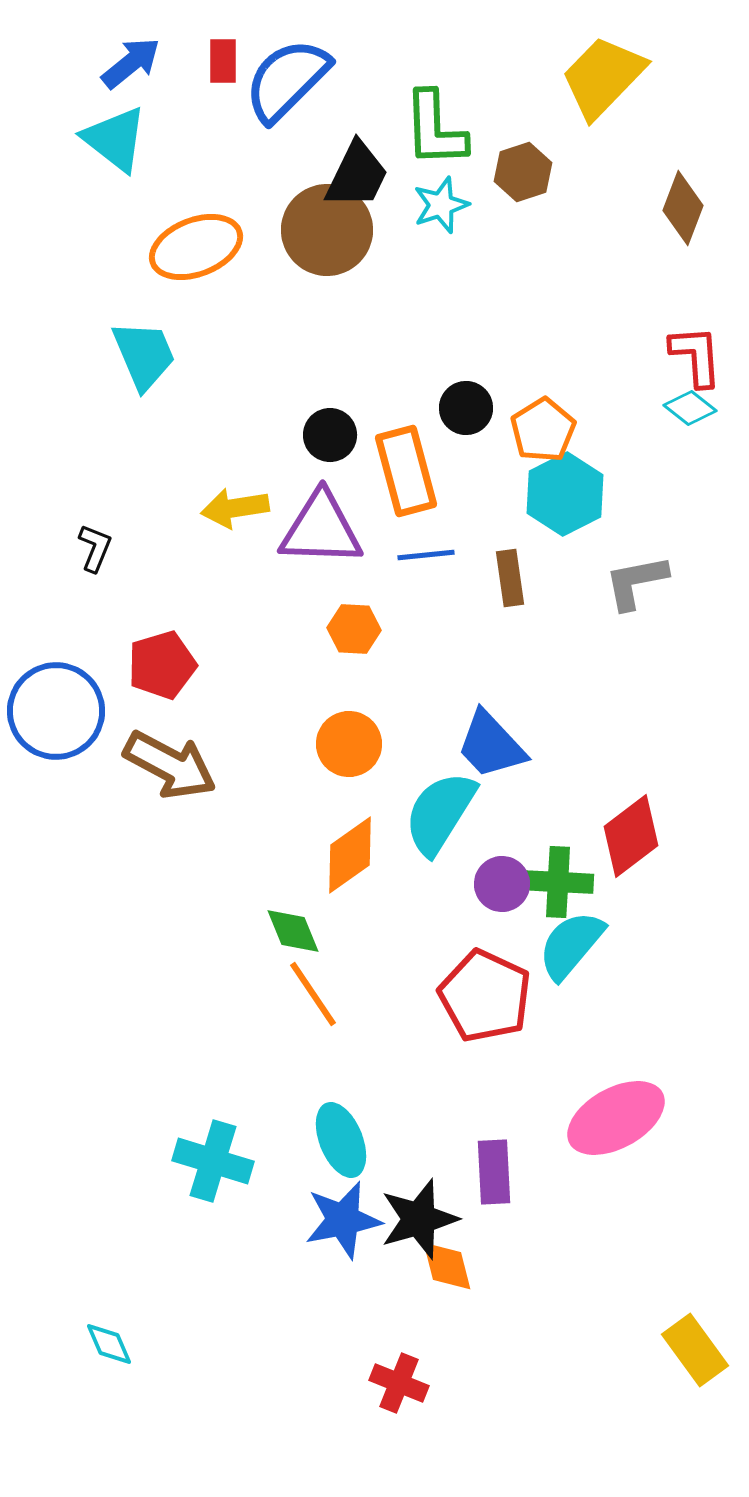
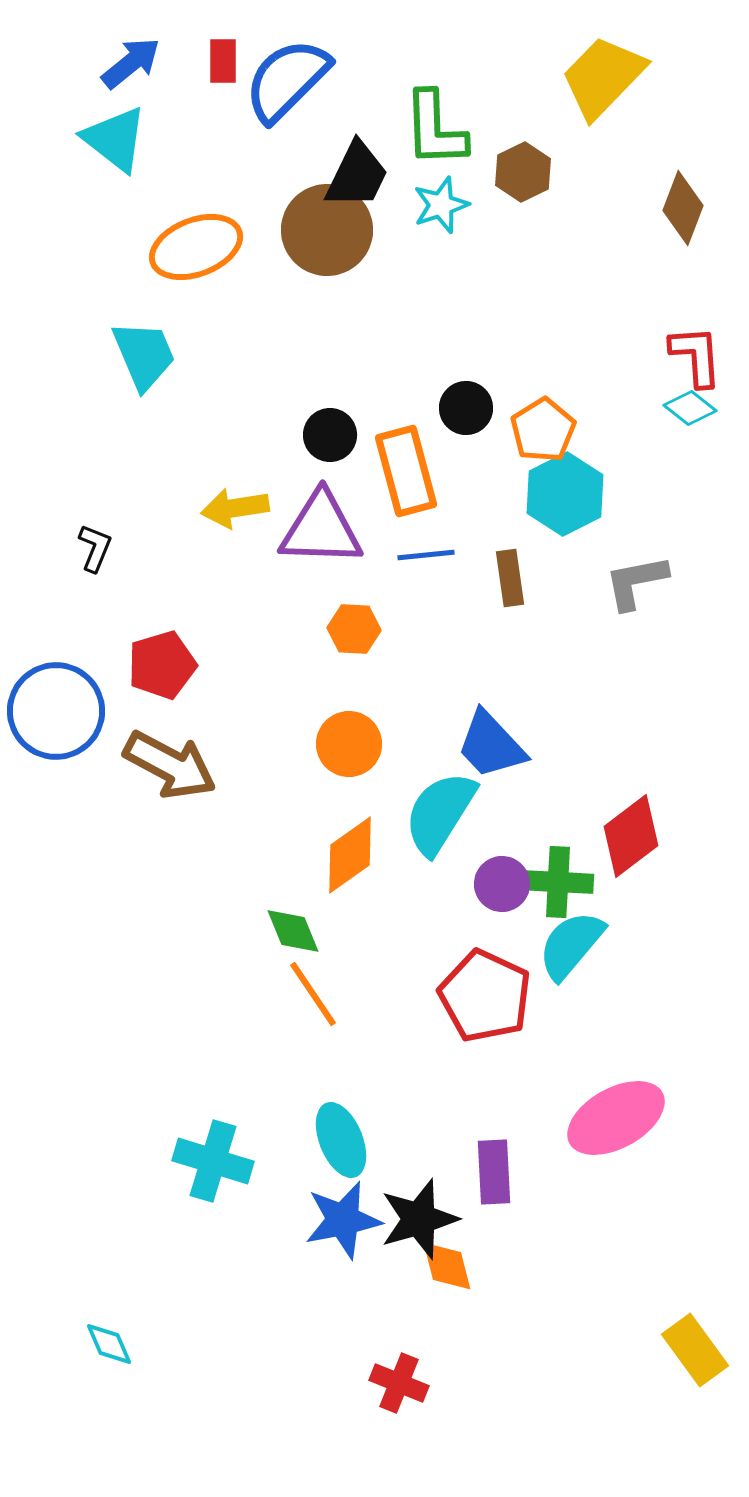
brown hexagon at (523, 172): rotated 8 degrees counterclockwise
